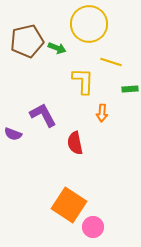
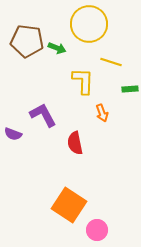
brown pentagon: rotated 20 degrees clockwise
orange arrow: rotated 24 degrees counterclockwise
pink circle: moved 4 px right, 3 px down
